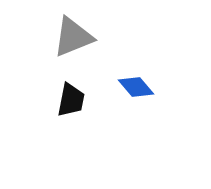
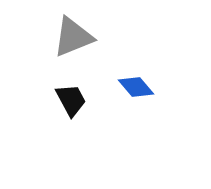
black trapezoid: rotated 39 degrees counterclockwise
